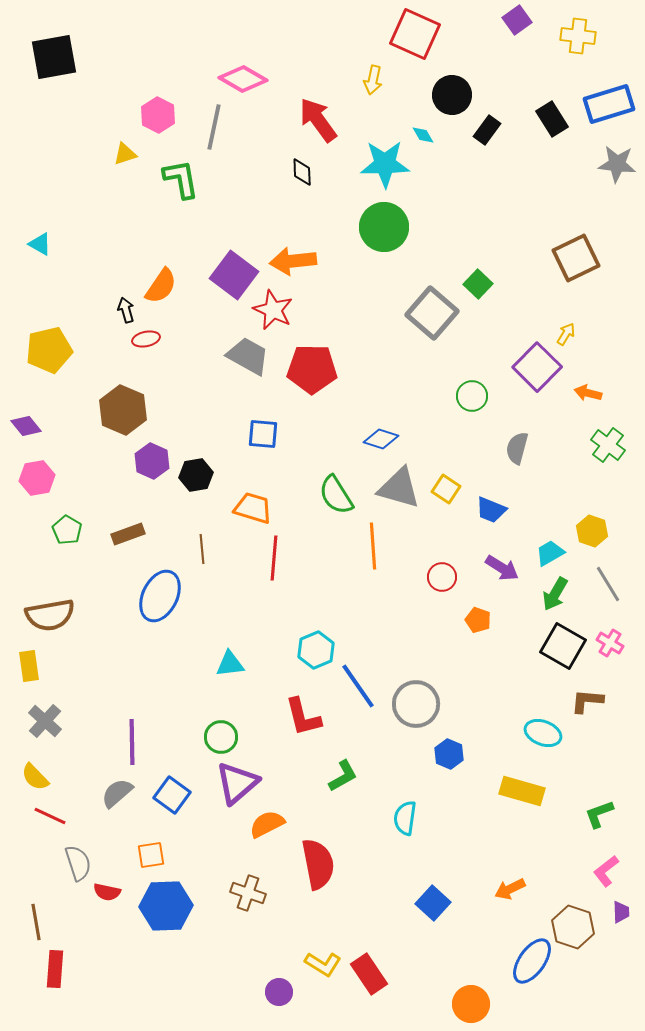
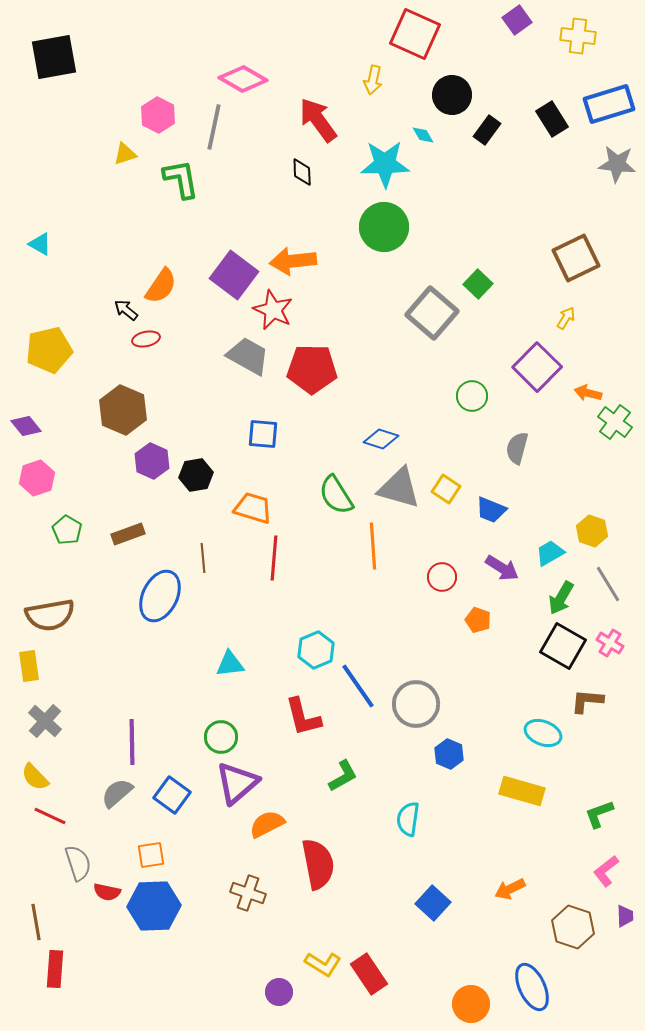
black arrow at (126, 310): rotated 35 degrees counterclockwise
yellow arrow at (566, 334): moved 16 px up
green cross at (608, 445): moved 7 px right, 23 px up
pink hexagon at (37, 478): rotated 8 degrees counterclockwise
brown line at (202, 549): moved 1 px right, 9 px down
green arrow at (555, 594): moved 6 px right, 4 px down
cyan semicircle at (405, 818): moved 3 px right, 1 px down
blue hexagon at (166, 906): moved 12 px left
purple trapezoid at (621, 912): moved 4 px right, 4 px down
blue ellipse at (532, 961): moved 26 px down; rotated 60 degrees counterclockwise
